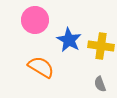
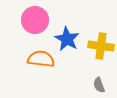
blue star: moved 2 px left, 1 px up
orange semicircle: moved 8 px up; rotated 24 degrees counterclockwise
gray semicircle: moved 1 px left, 1 px down
